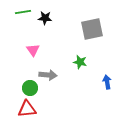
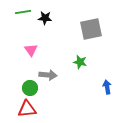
gray square: moved 1 px left
pink triangle: moved 2 px left
blue arrow: moved 5 px down
